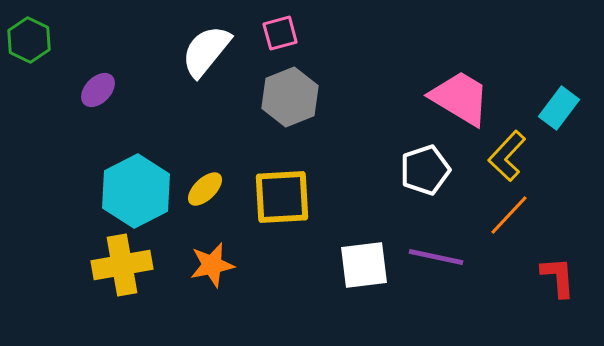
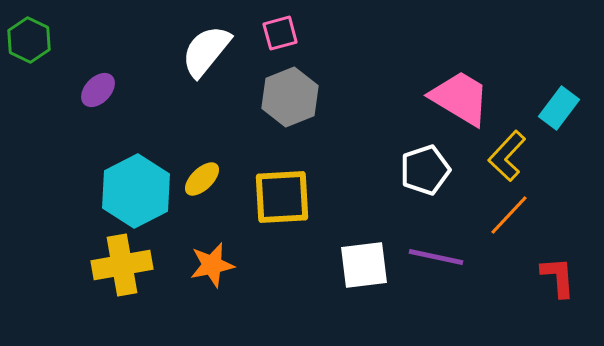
yellow ellipse: moved 3 px left, 10 px up
